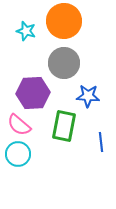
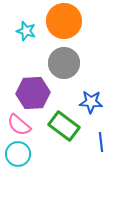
blue star: moved 3 px right, 6 px down
green rectangle: rotated 64 degrees counterclockwise
